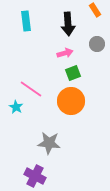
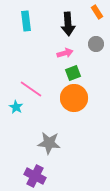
orange rectangle: moved 2 px right, 2 px down
gray circle: moved 1 px left
orange circle: moved 3 px right, 3 px up
